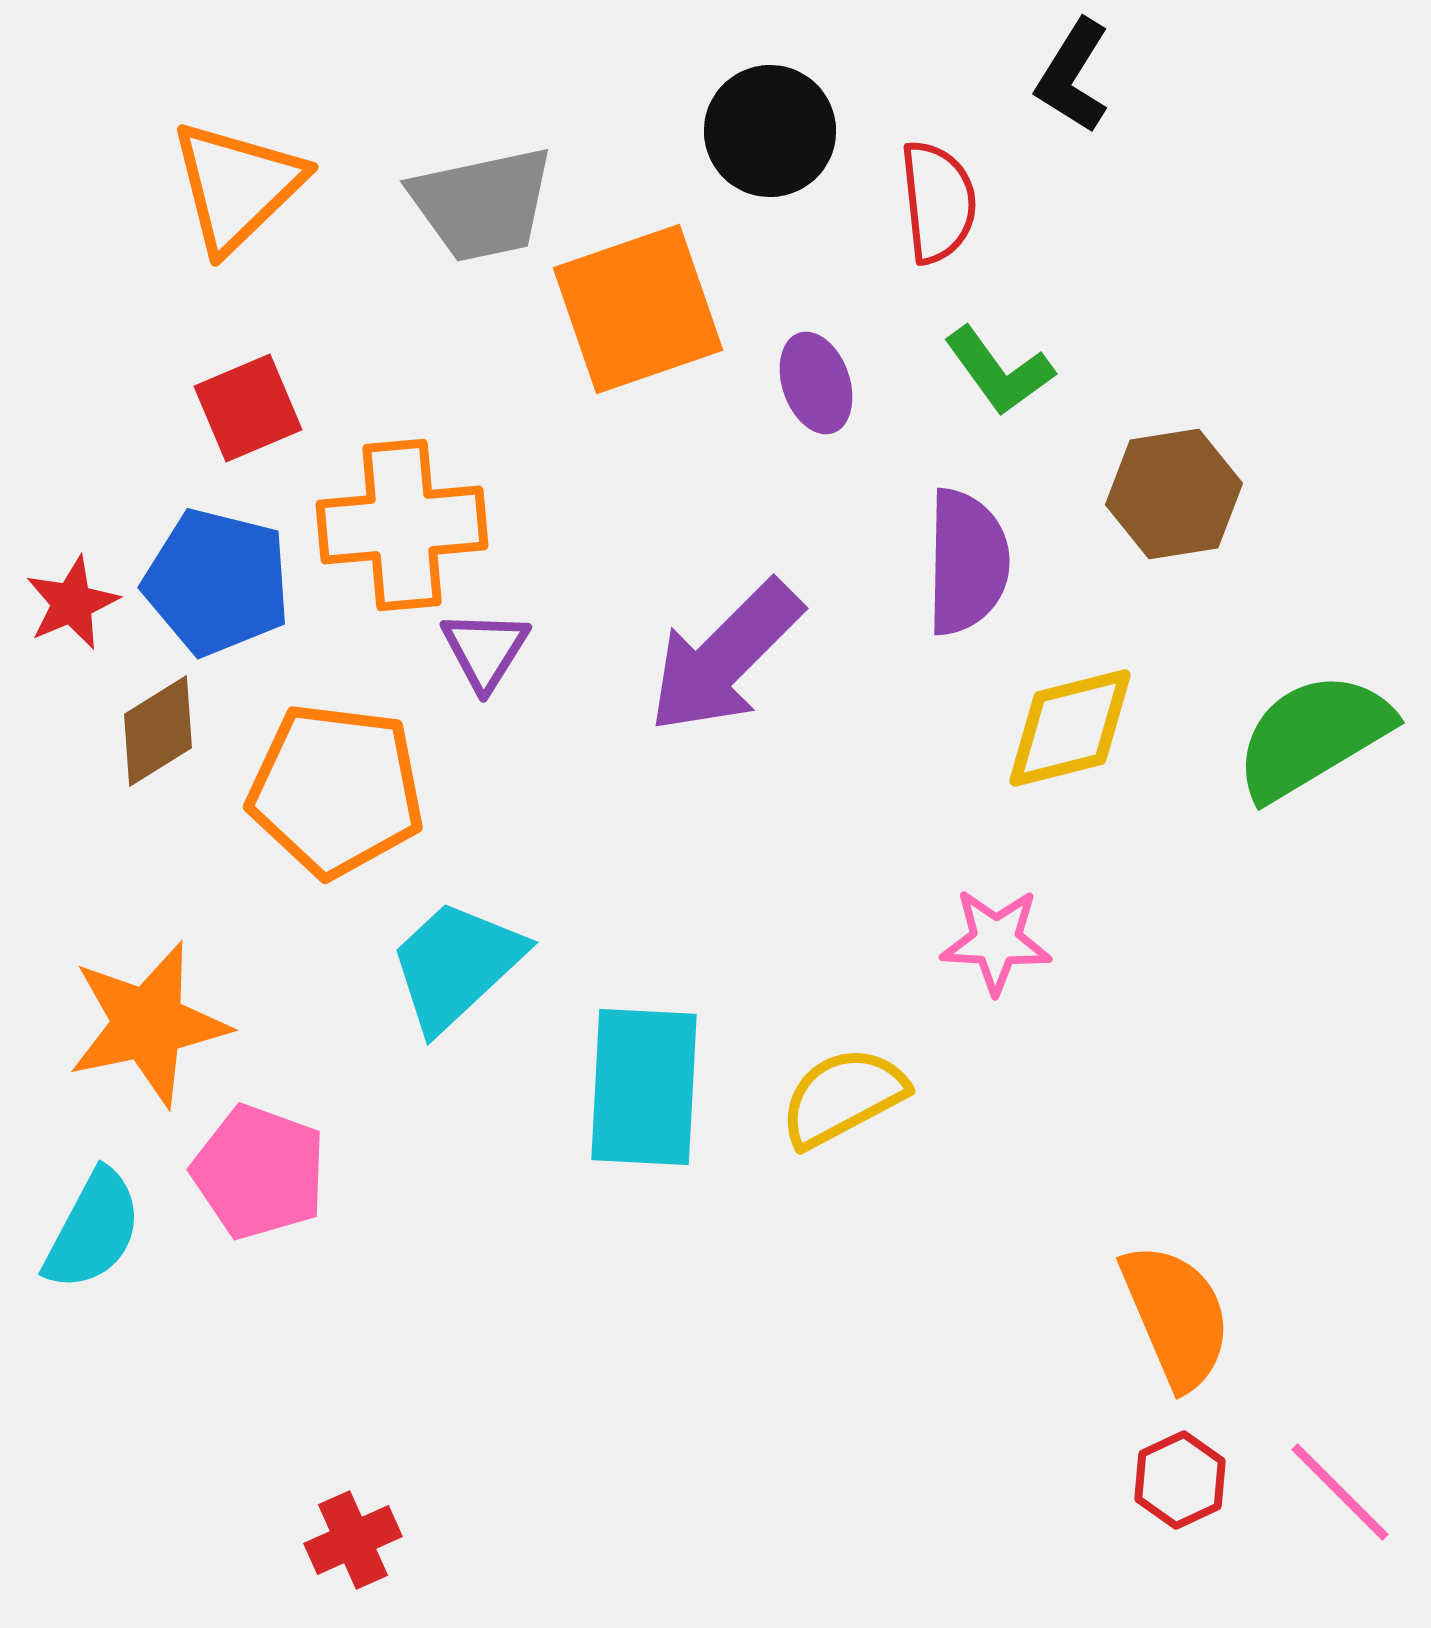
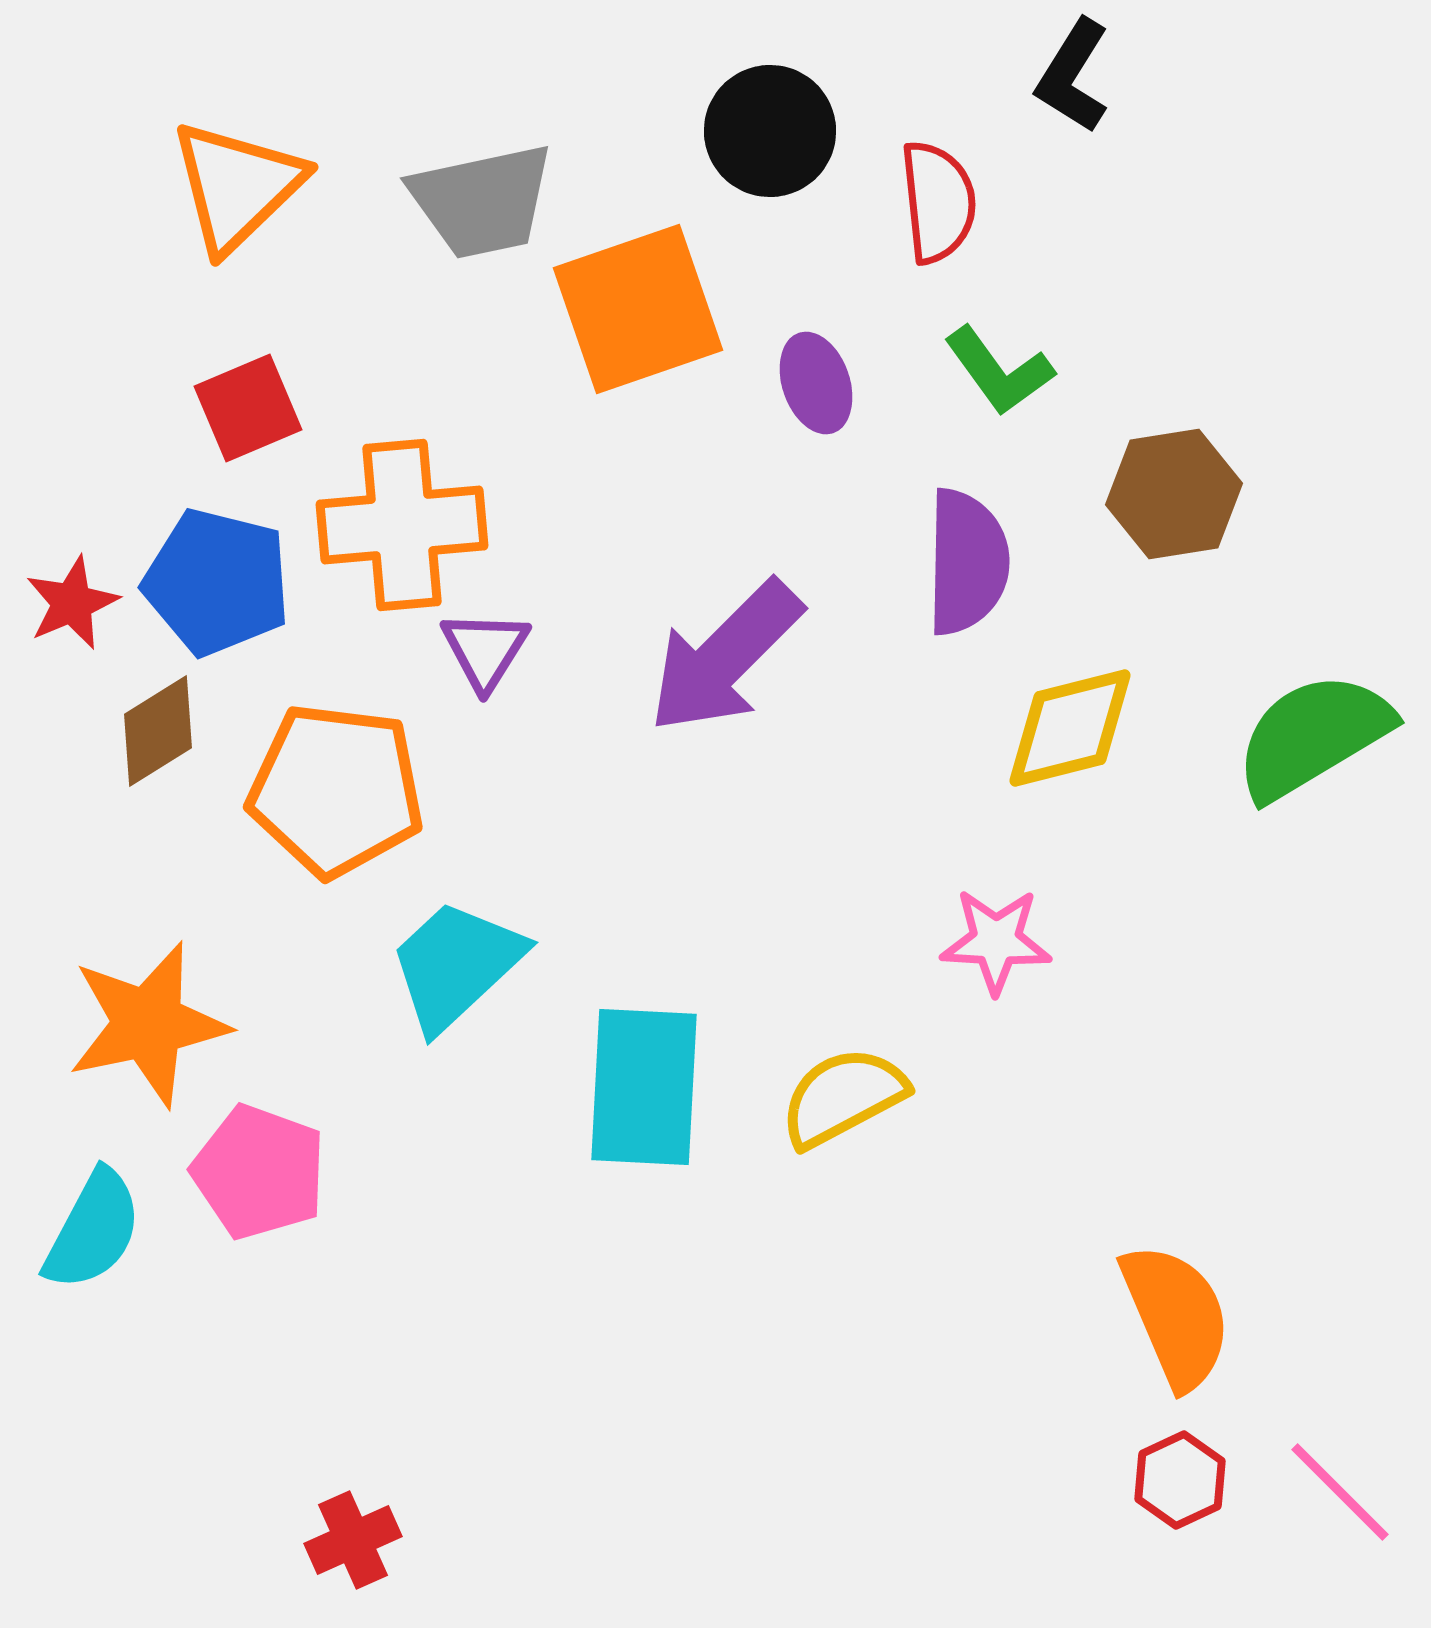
gray trapezoid: moved 3 px up
